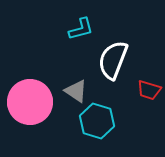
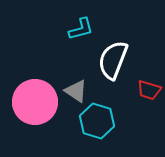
pink circle: moved 5 px right
